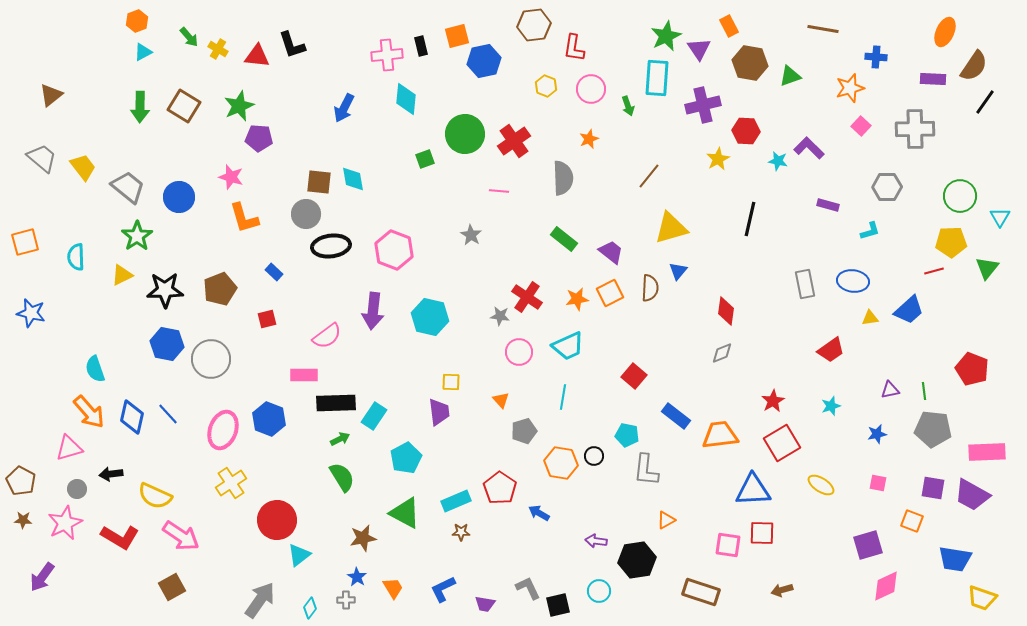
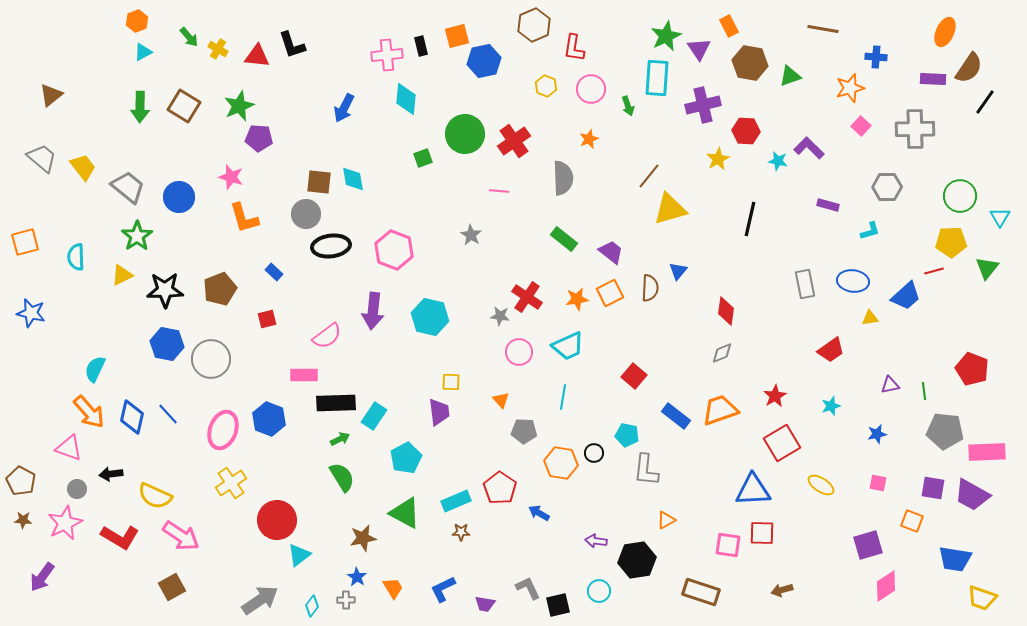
brown hexagon at (534, 25): rotated 16 degrees counterclockwise
brown semicircle at (974, 66): moved 5 px left, 2 px down
green square at (425, 159): moved 2 px left, 1 px up
yellow triangle at (671, 228): moved 1 px left, 19 px up
blue trapezoid at (909, 310): moved 3 px left, 14 px up
cyan semicircle at (95, 369): rotated 44 degrees clockwise
purple triangle at (890, 390): moved 5 px up
red star at (773, 401): moved 2 px right, 5 px up
gray pentagon at (933, 429): moved 12 px right, 2 px down
gray pentagon at (524, 431): rotated 20 degrees clockwise
orange trapezoid at (720, 435): moved 25 px up; rotated 12 degrees counterclockwise
pink triangle at (69, 448): rotated 36 degrees clockwise
black circle at (594, 456): moved 3 px up
pink diamond at (886, 586): rotated 8 degrees counterclockwise
gray arrow at (260, 600): rotated 21 degrees clockwise
cyan diamond at (310, 608): moved 2 px right, 2 px up
